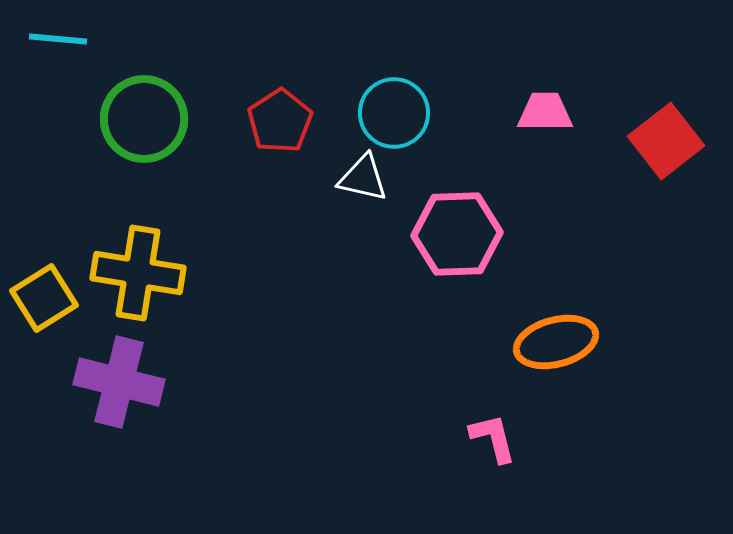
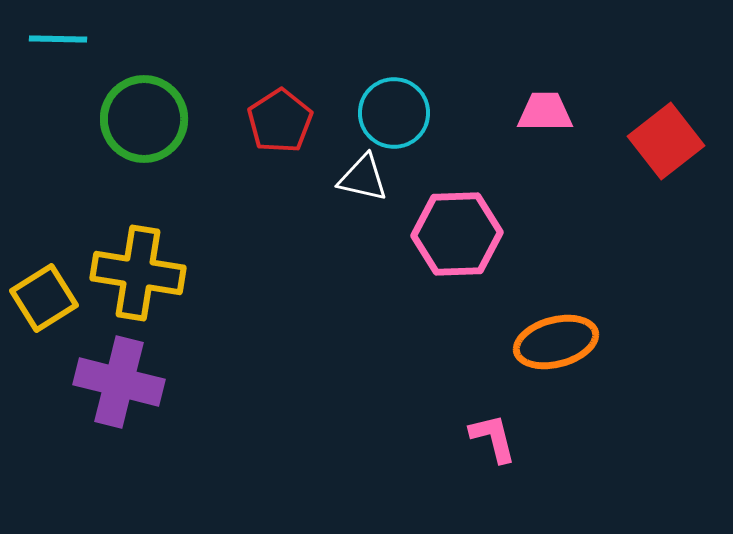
cyan line: rotated 4 degrees counterclockwise
